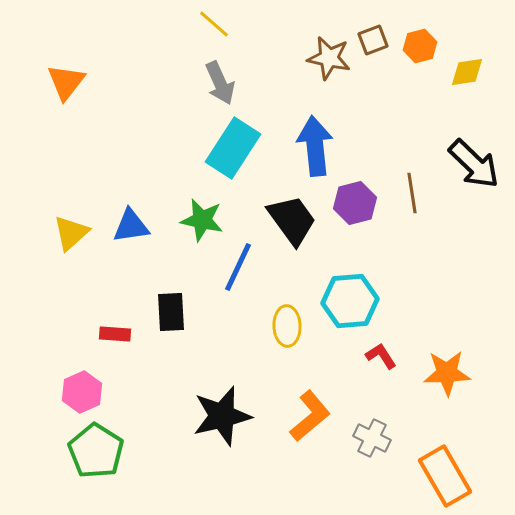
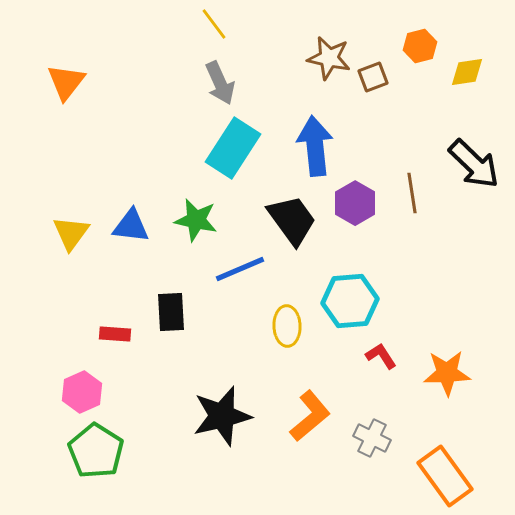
yellow line: rotated 12 degrees clockwise
brown square: moved 37 px down
purple hexagon: rotated 15 degrees counterclockwise
green star: moved 6 px left
blue triangle: rotated 15 degrees clockwise
yellow triangle: rotated 12 degrees counterclockwise
blue line: moved 2 px right, 2 px down; rotated 42 degrees clockwise
orange rectangle: rotated 6 degrees counterclockwise
